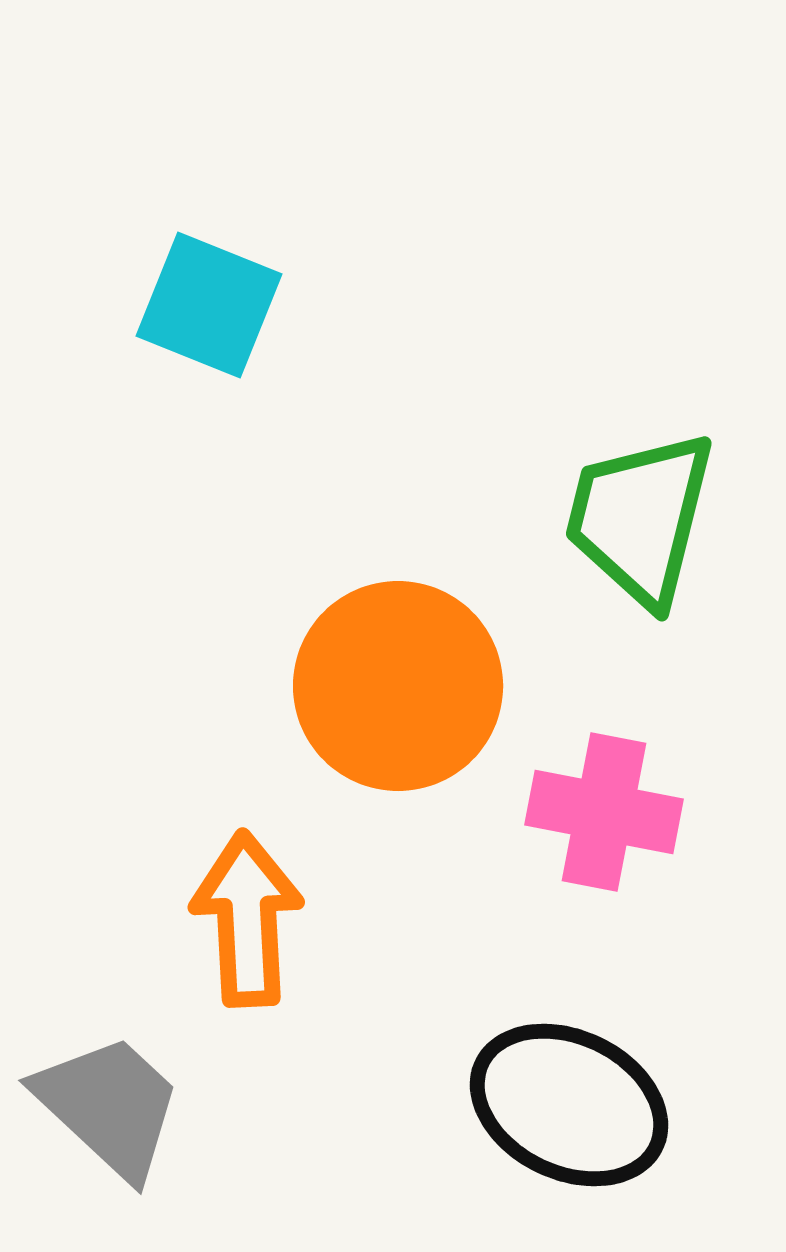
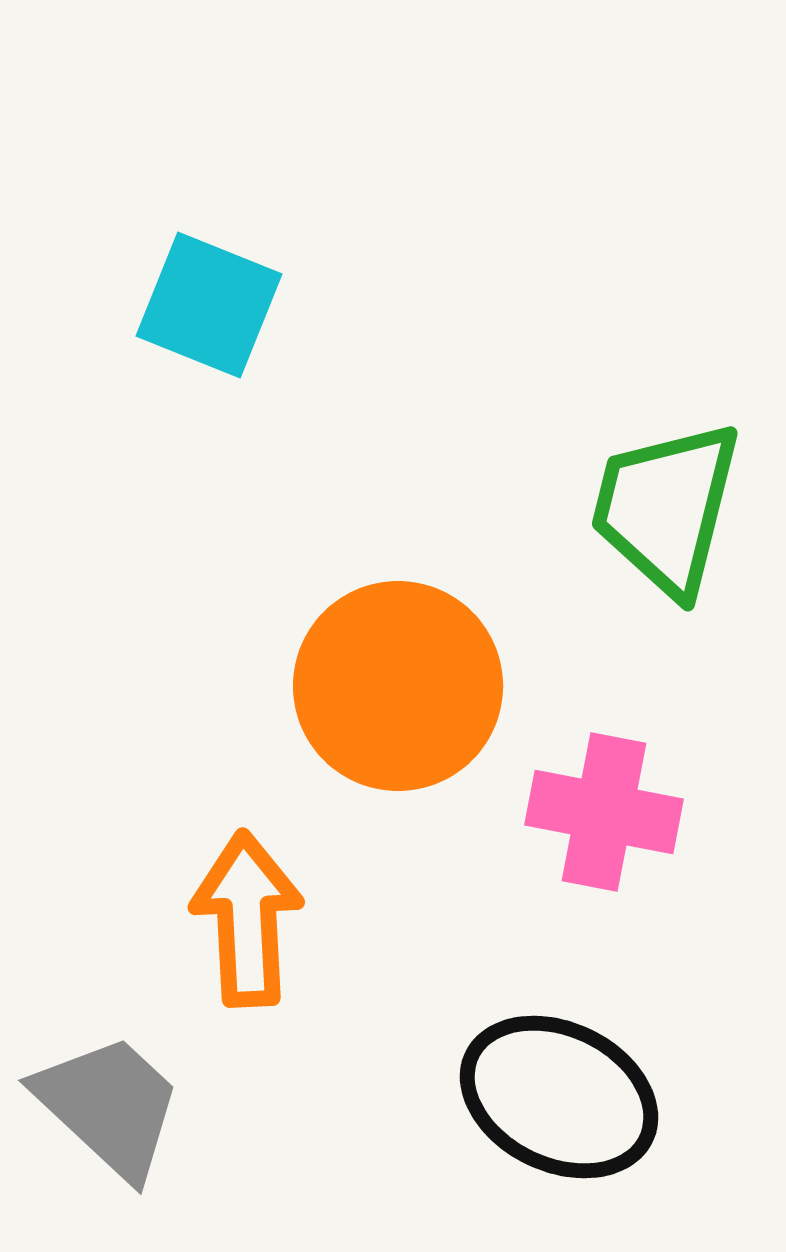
green trapezoid: moved 26 px right, 10 px up
black ellipse: moved 10 px left, 8 px up
